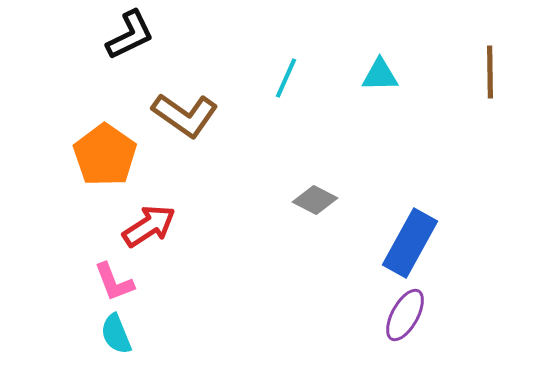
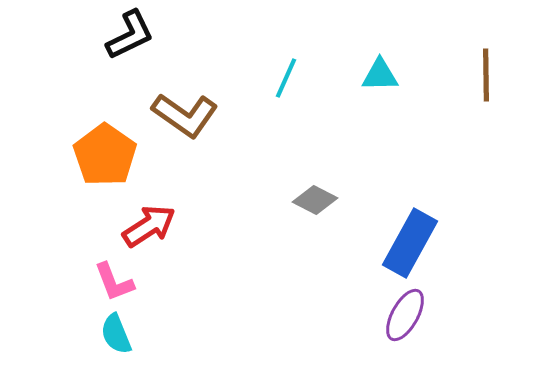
brown line: moved 4 px left, 3 px down
